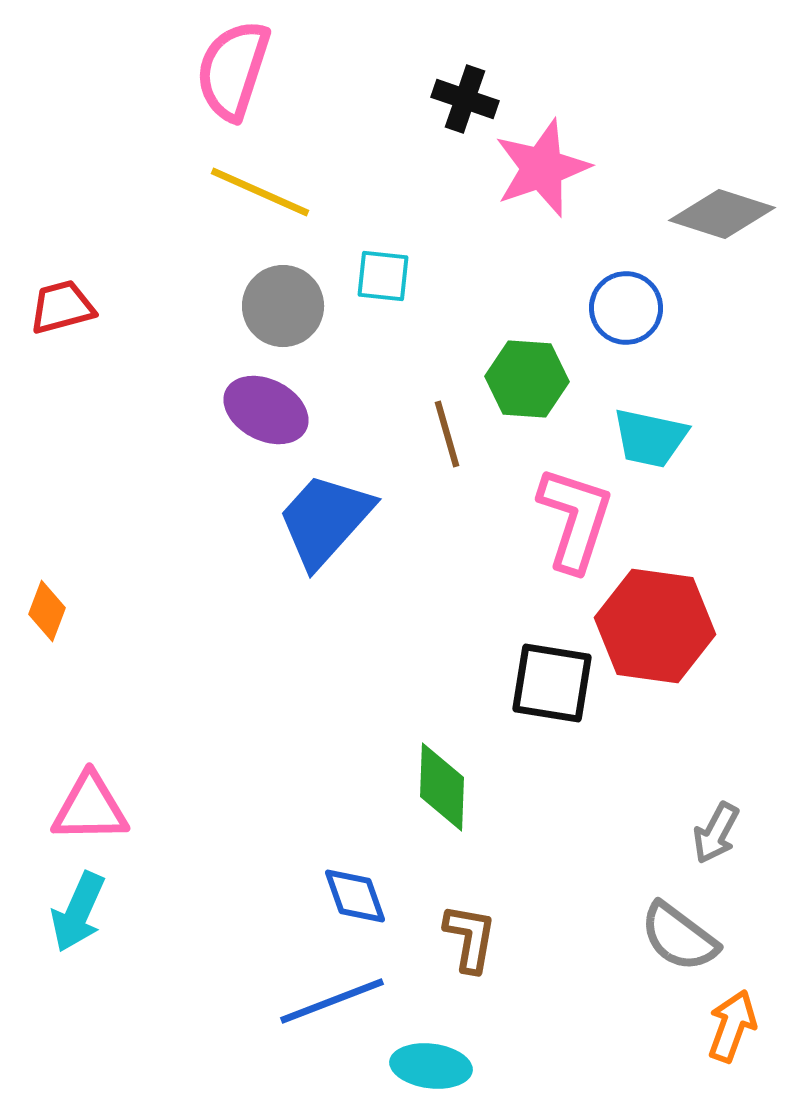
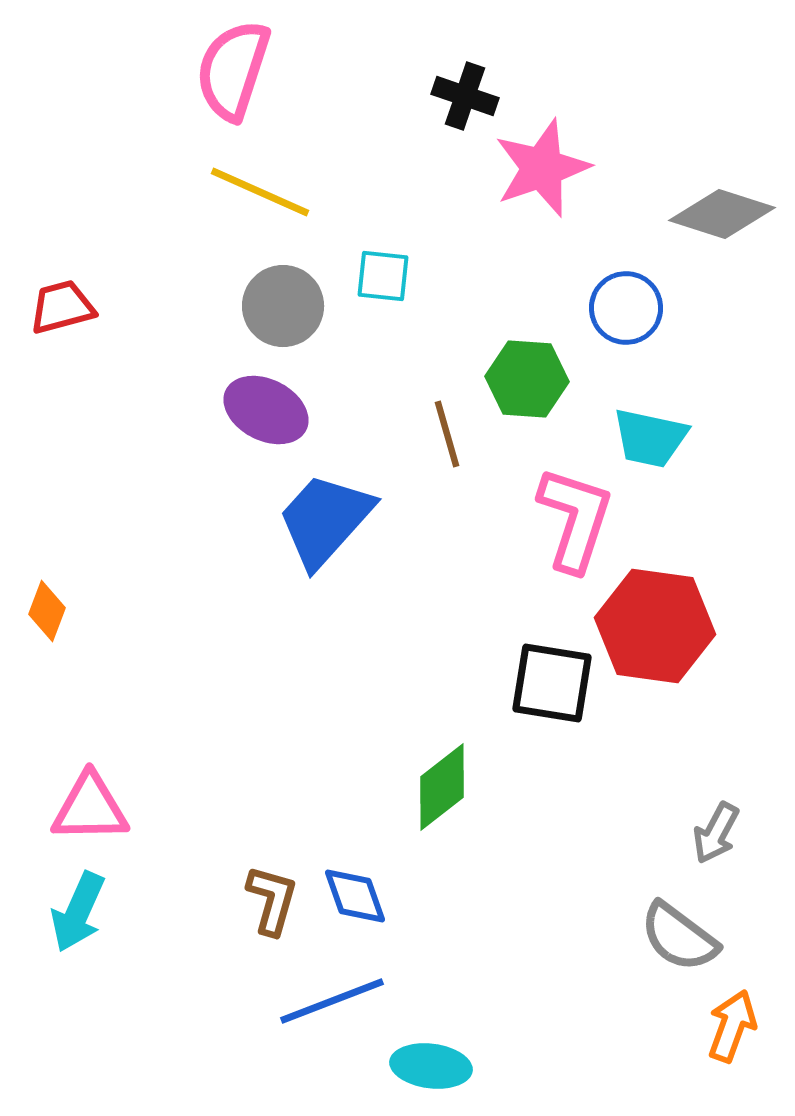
black cross: moved 3 px up
green diamond: rotated 50 degrees clockwise
brown L-shape: moved 198 px left, 38 px up; rotated 6 degrees clockwise
